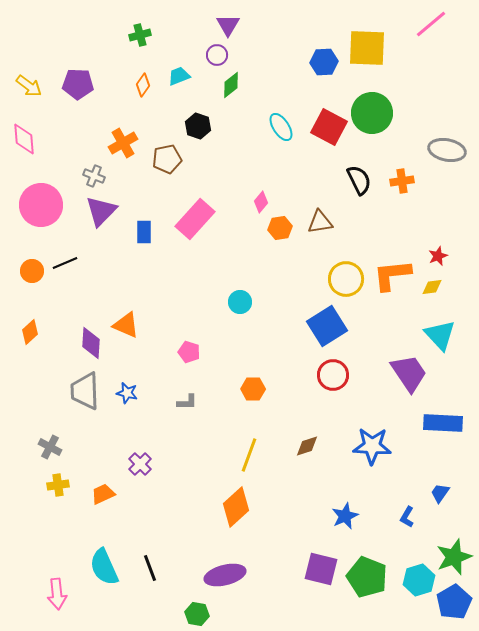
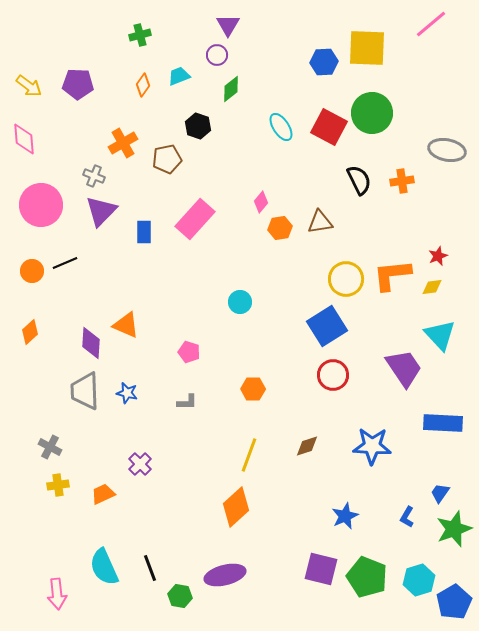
green diamond at (231, 85): moved 4 px down
purple trapezoid at (409, 373): moved 5 px left, 5 px up
green star at (454, 557): moved 28 px up
green hexagon at (197, 614): moved 17 px left, 18 px up
